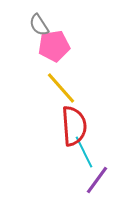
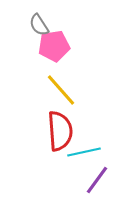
yellow line: moved 2 px down
red semicircle: moved 14 px left, 5 px down
cyan line: rotated 76 degrees counterclockwise
